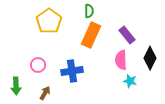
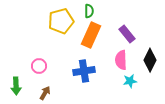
yellow pentagon: moved 12 px right; rotated 20 degrees clockwise
purple rectangle: moved 1 px up
black diamond: moved 2 px down
pink circle: moved 1 px right, 1 px down
blue cross: moved 12 px right
cyan star: rotated 24 degrees counterclockwise
